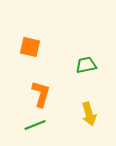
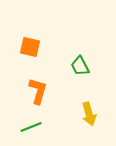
green trapezoid: moved 6 px left, 1 px down; rotated 105 degrees counterclockwise
orange L-shape: moved 3 px left, 3 px up
green line: moved 4 px left, 2 px down
